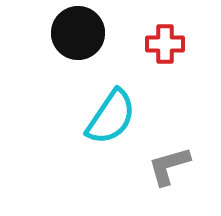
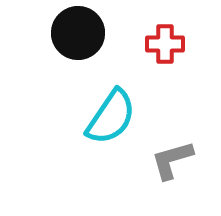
gray L-shape: moved 3 px right, 6 px up
